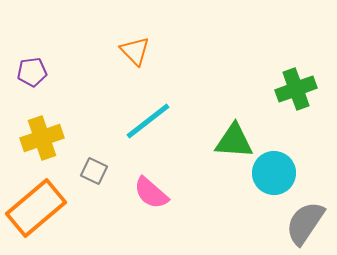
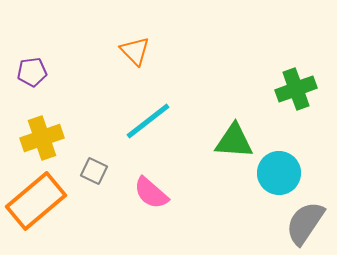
cyan circle: moved 5 px right
orange rectangle: moved 7 px up
